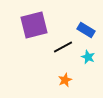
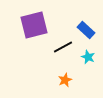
blue rectangle: rotated 12 degrees clockwise
